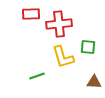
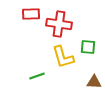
red cross: rotated 15 degrees clockwise
